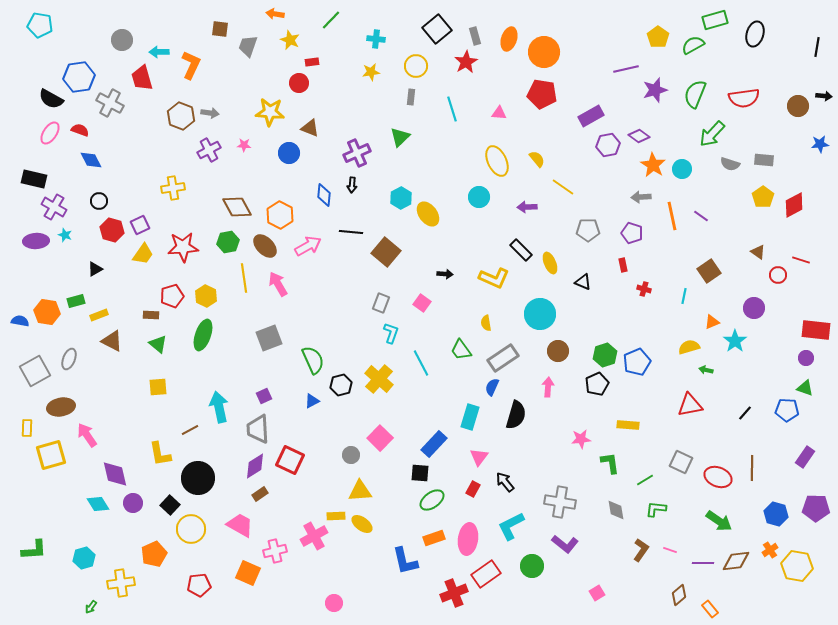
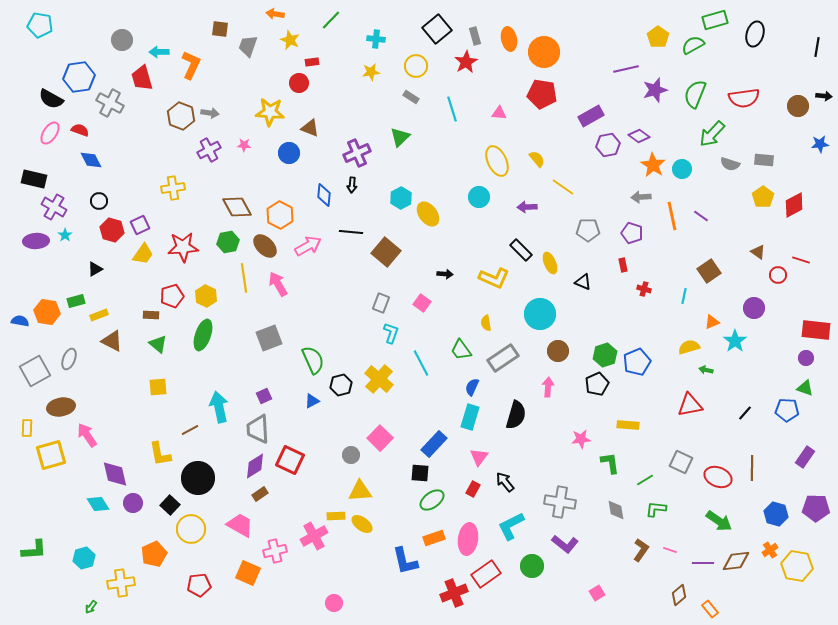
orange ellipse at (509, 39): rotated 30 degrees counterclockwise
gray rectangle at (411, 97): rotated 63 degrees counterclockwise
cyan star at (65, 235): rotated 16 degrees clockwise
blue semicircle at (492, 387): moved 20 px left
